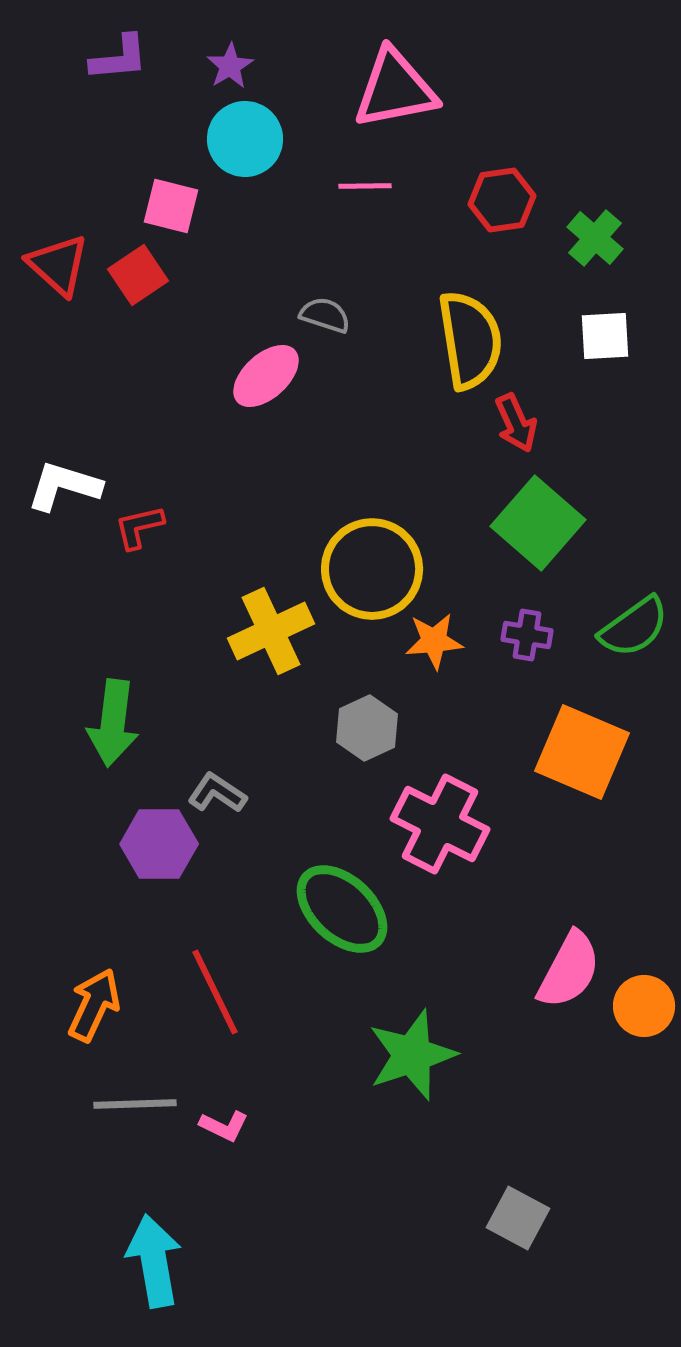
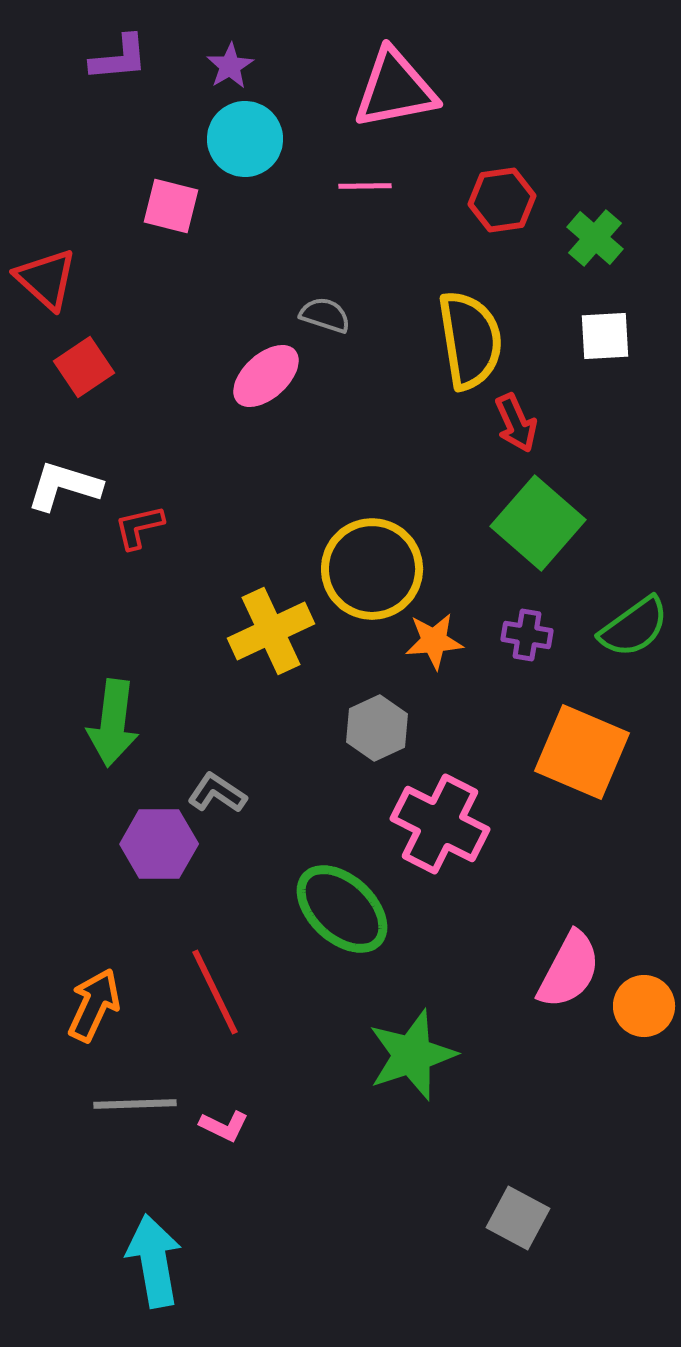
red triangle: moved 12 px left, 14 px down
red square: moved 54 px left, 92 px down
gray hexagon: moved 10 px right
